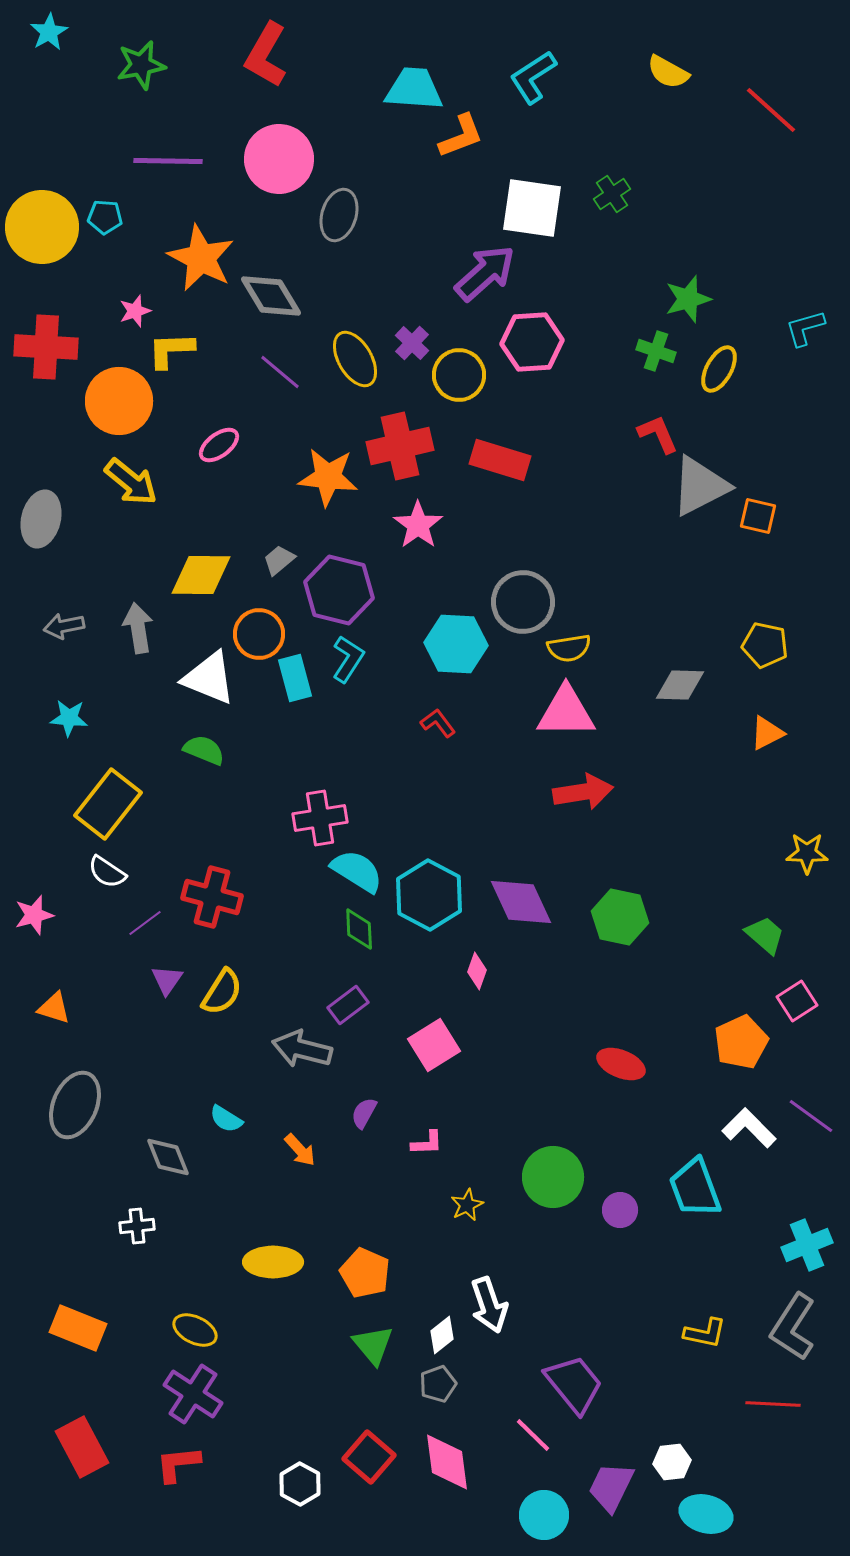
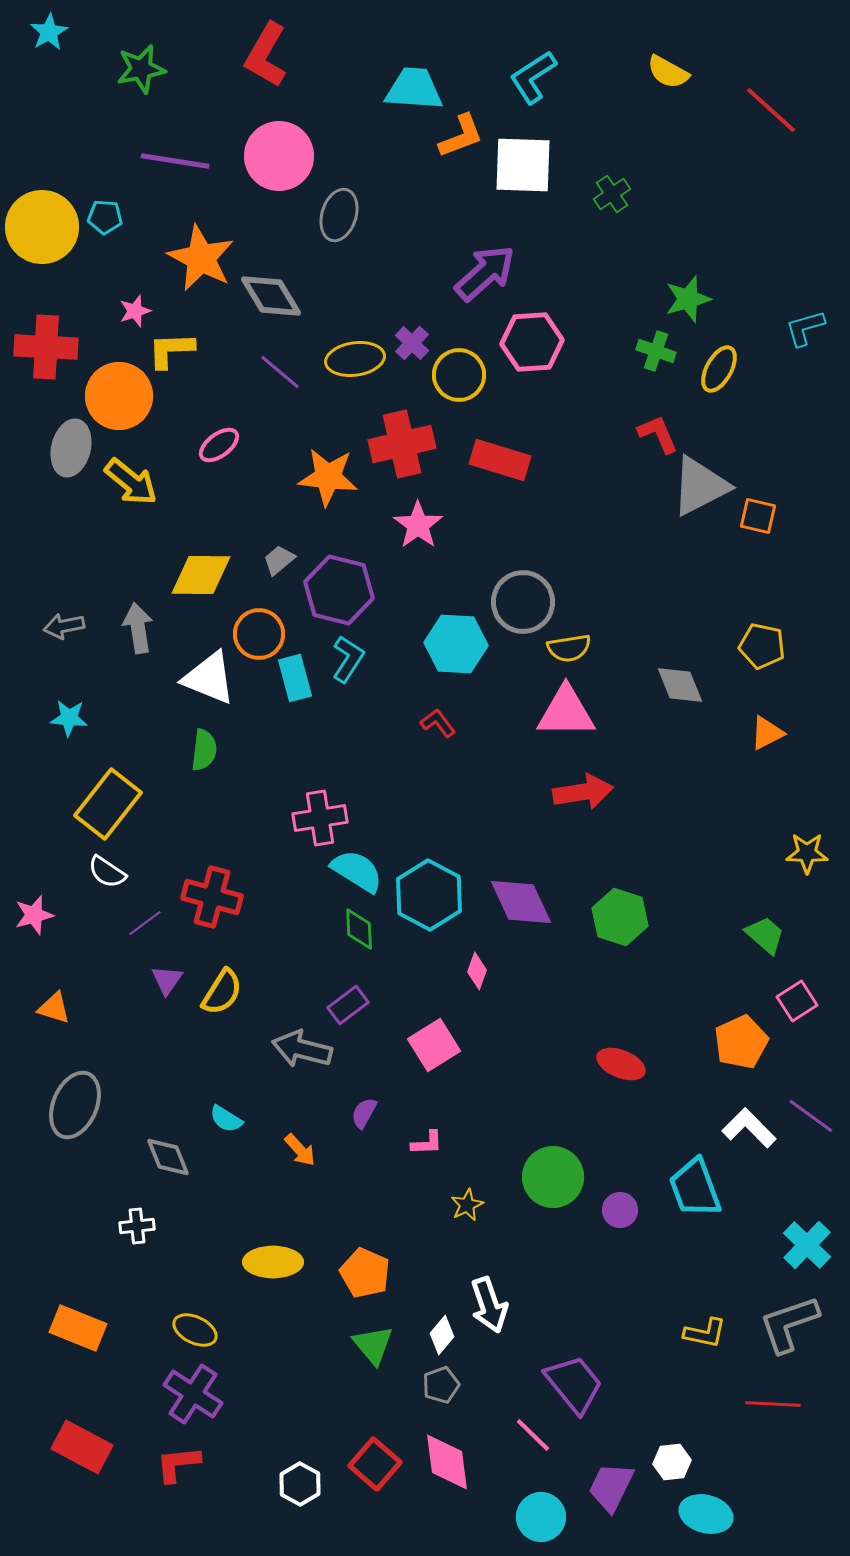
green star at (141, 65): moved 4 px down
pink circle at (279, 159): moved 3 px up
purple line at (168, 161): moved 7 px right; rotated 8 degrees clockwise
white square at (532, 208): moved 9 px left, 43 px up; rotated 6 degrees counterclockwise
yellow ellipse at (355, 359): rotated 68 degrees counterclockwise
orange circle at (119, 401): moved 5 px up
red cross at (400, 446): moved 2 px right, 2 px up
gray ellipse at (41, 519): moved 30 px right, 71 px up
yellow pentagon at (765, 645): moved 3 px left, 1 px down
gray diamond at (680, 685): rotated 66 degrees clockwise
green semicircle at (204, 750): rotated 75 degrees clockwise
green hexagon at (620, 917): rotated 6 degrees clockwise
cyan cross at (807, 1245): rotated 24 degrees counterclockwise
gray L-shape at (793, 1327): moved 4 px left, 3 px up; rotated 38 degrees clockwise
white diamond at (442, 1335): rotated 12 degrees counterclockwise
gray pentagon at (438, 1384): moved 3 px right, 1 px down
red rectangle at (82, 1447): rotated 34 degrees counterclockwise
red square at (369, 1457): moved 6 px right, 7 px down
cyan circle at (544, 1515): moved 3 px left, 2 px down
